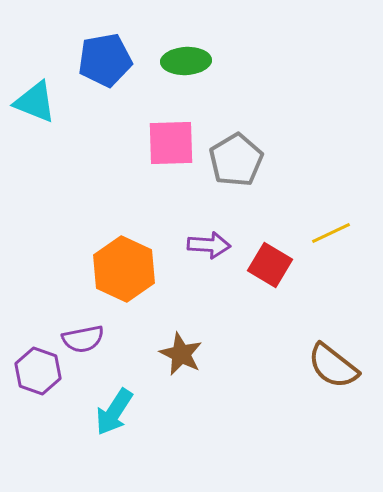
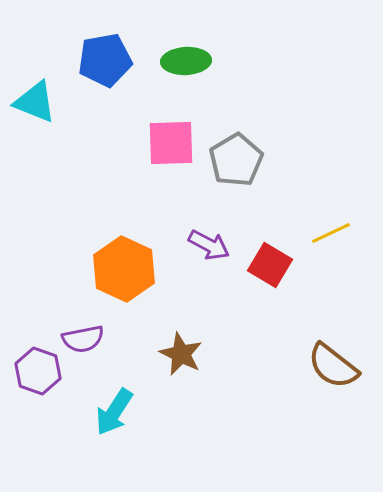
purple arrow: rotated 24 degrees clockwise
